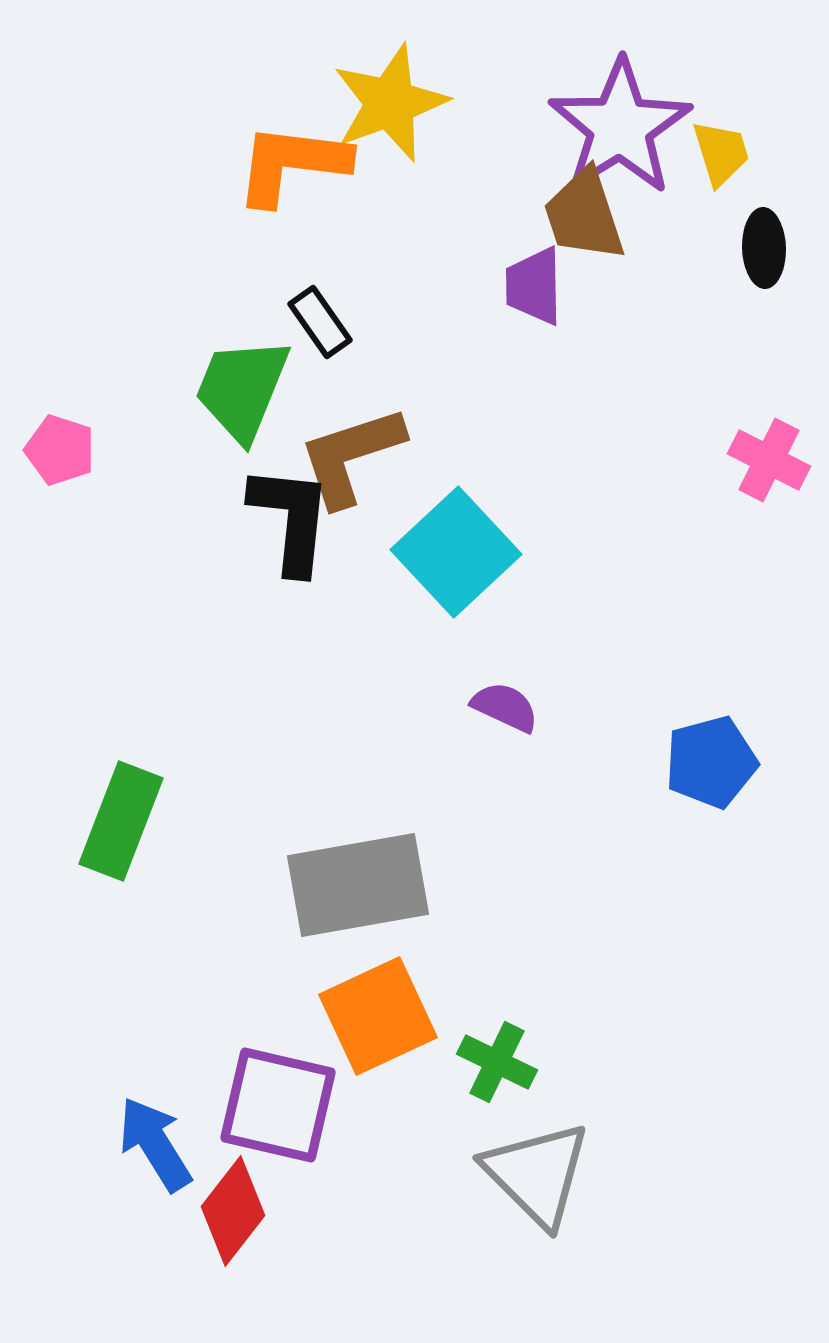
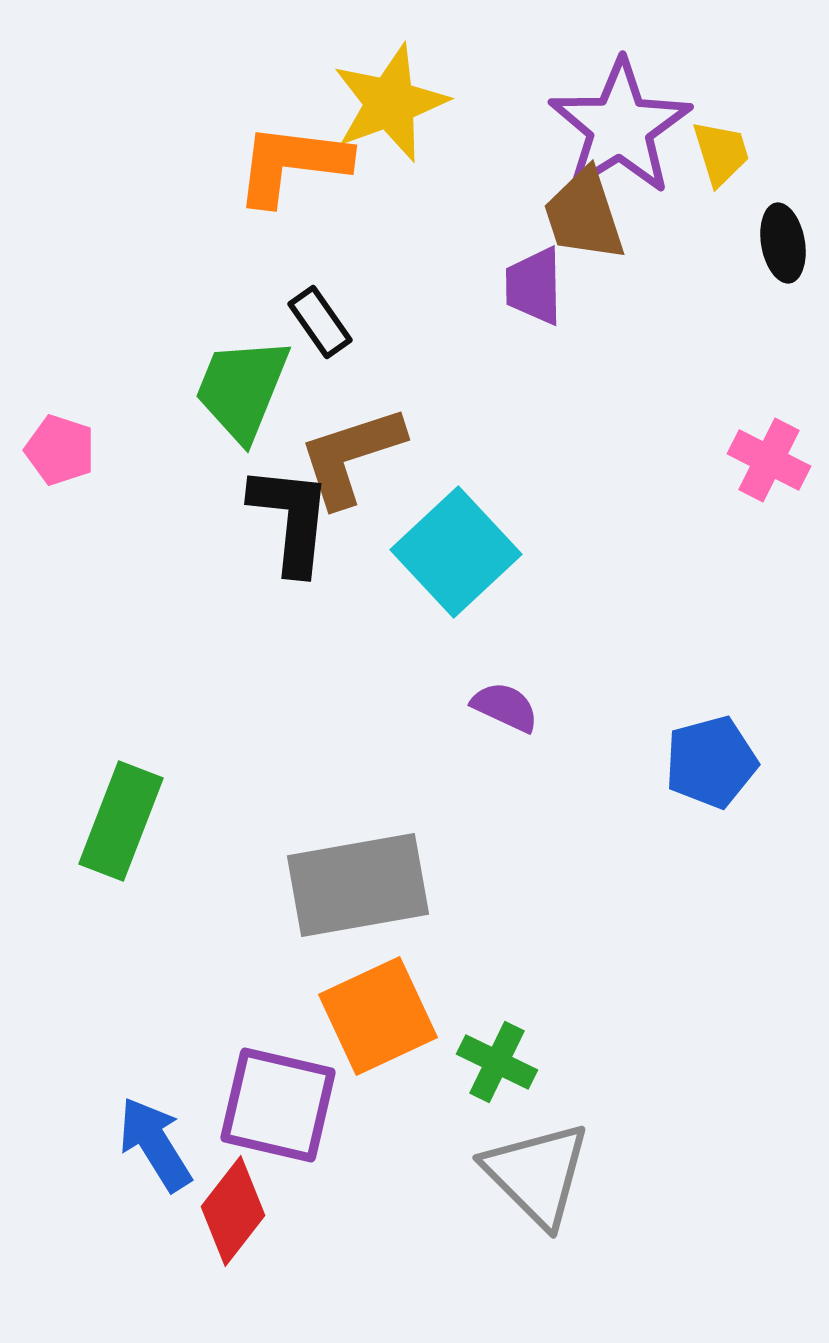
black ellipse: moved 19 px right, 5 px up; rotated 8 degrees counterclockwise
